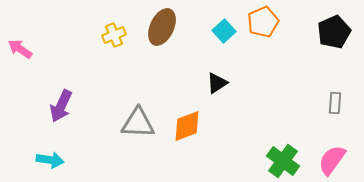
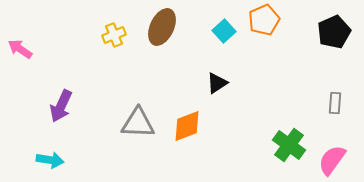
orange pentagon: moved 1 px right, 2 px up
green cross: moved 6 px right, 16 px up
